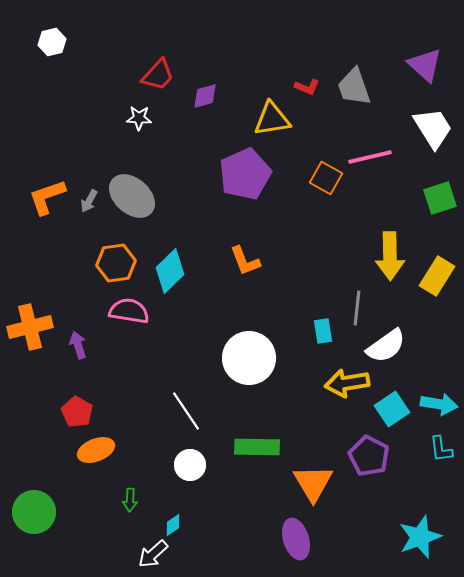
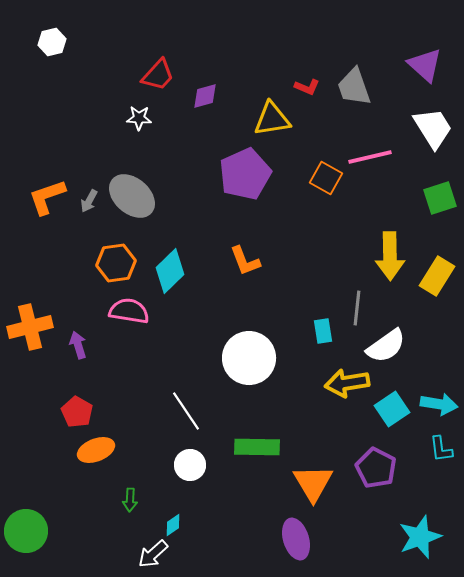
purple pentagon at (369, 456): moved 7 px right, 12 px down
green circle at (34, 512): moved 8 px left, 19 px down
